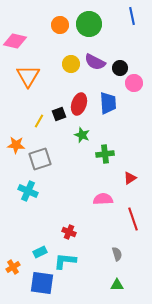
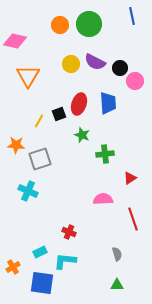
pink circle: moved 1 px right, 2 px up
